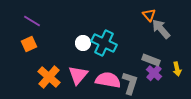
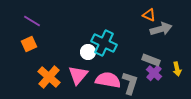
orange triangle: rotated 24 degrees counterclockwise
gray arrow: rotated 115 degrees clockwise
white circle: moved 5 px right, 9 px down
